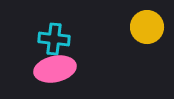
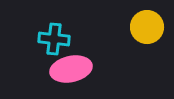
pink ellipse: moved 16 px right
